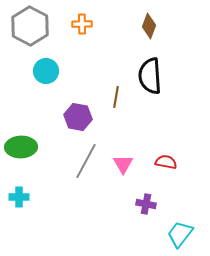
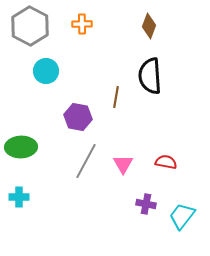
cyan trapezoid: moved 2 px right, 18 px up
